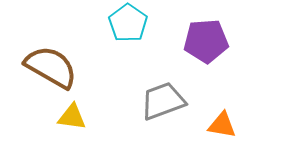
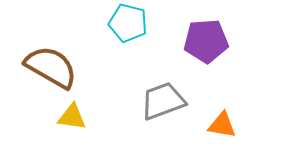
cyan pentagon: rotated 21 degrees counterclockwise
